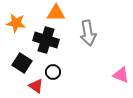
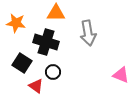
black cross: moved 2 px down
